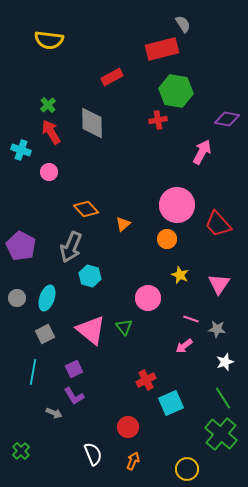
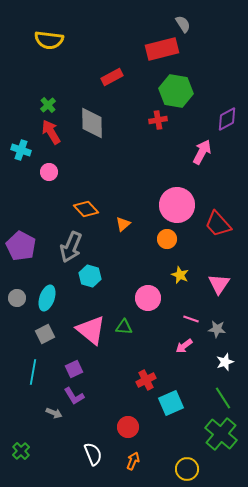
purple diamond at (227, 119): rotated 40 degrees counterclockwise
green triangle at (124, 327): rotated 48 degrees counterclockwise
